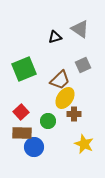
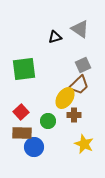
green square: rotated 15 degrees clockwise
brown trapezoid: moved 19 px right, 5 px down
brown cross: moved 1 px down
